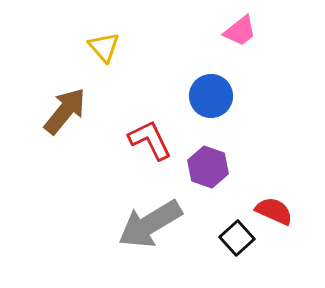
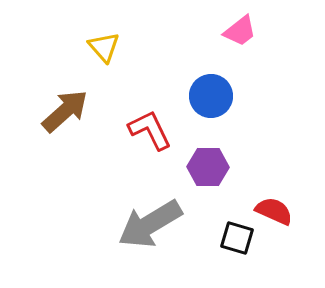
brown arrow: rotated 9 degrees clockwise
red L-shape: moved 10 px up
purple hexagon: rotated 18 degrees counterclockwise
black square: rotated 32 degrees counterclockwise
